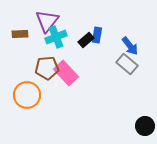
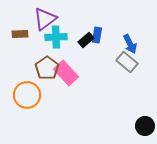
purple triangle: moved 2 px left, 2 px up; rotated 15 degrees clockwise
cyan cross: rotated 20 degrees clockwise
blue arrow: moved 2 px up; rotated 12 degrees clockwise
gray rectangle: moved 2 px up
brown pentagon: rotated 30 degrees counterclockwise
